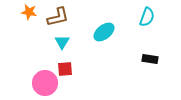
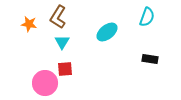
orange star: moved 12 px down
brown L-shape: rotated 135 degrees clockwise
cyan ellipse: moved 3 px right
